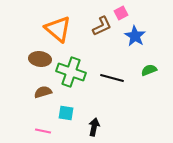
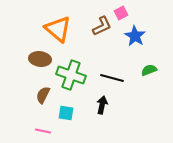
green cross: moved 3 px down
brown semicircle: moved 3 px down; rotated 48 degrees counterclockwise
black arrow: moved 8 px right, 22 px up
